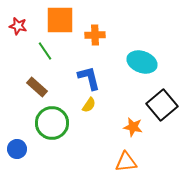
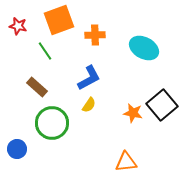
orange square: moved 1 px left; rotated 20 degrees counterclockwise
cyan ellipse: moved 2 px right, 14 px up; rotated 8 degrees clockwise
blue L-shape: rotated 76 degrees clockwise
orange star: moved 14 px up
